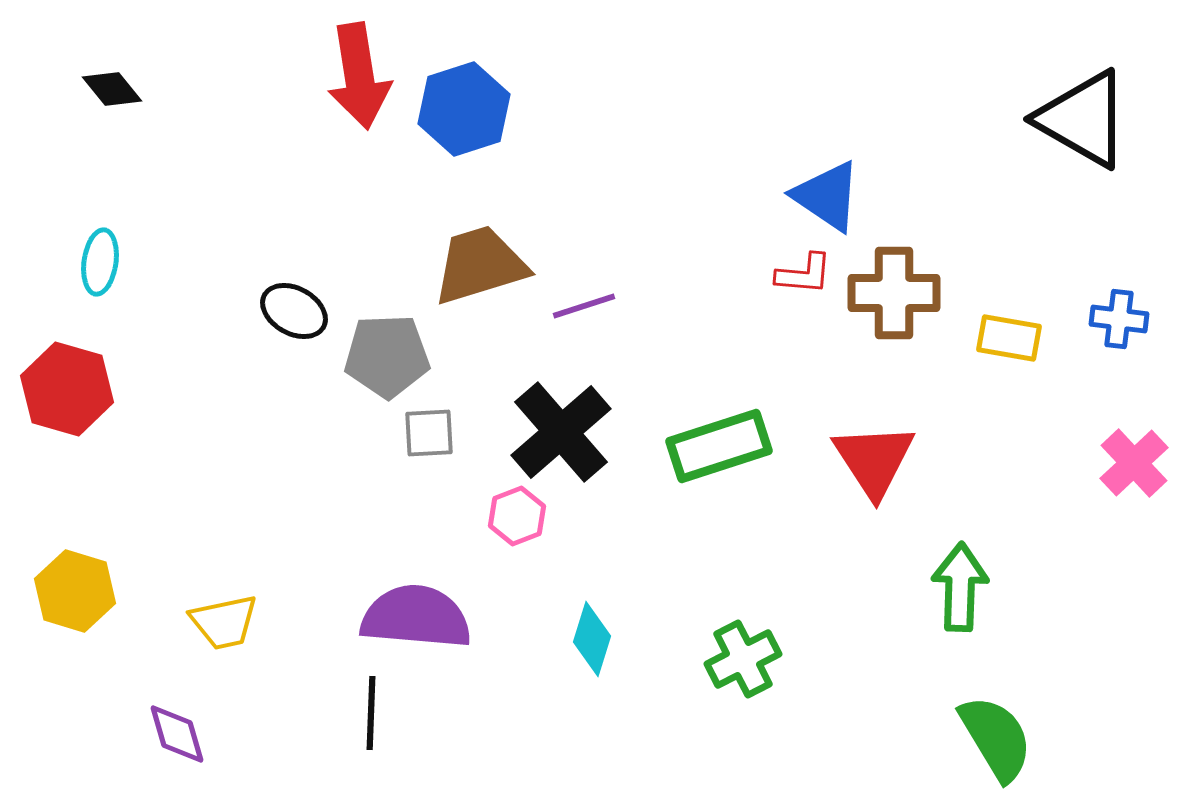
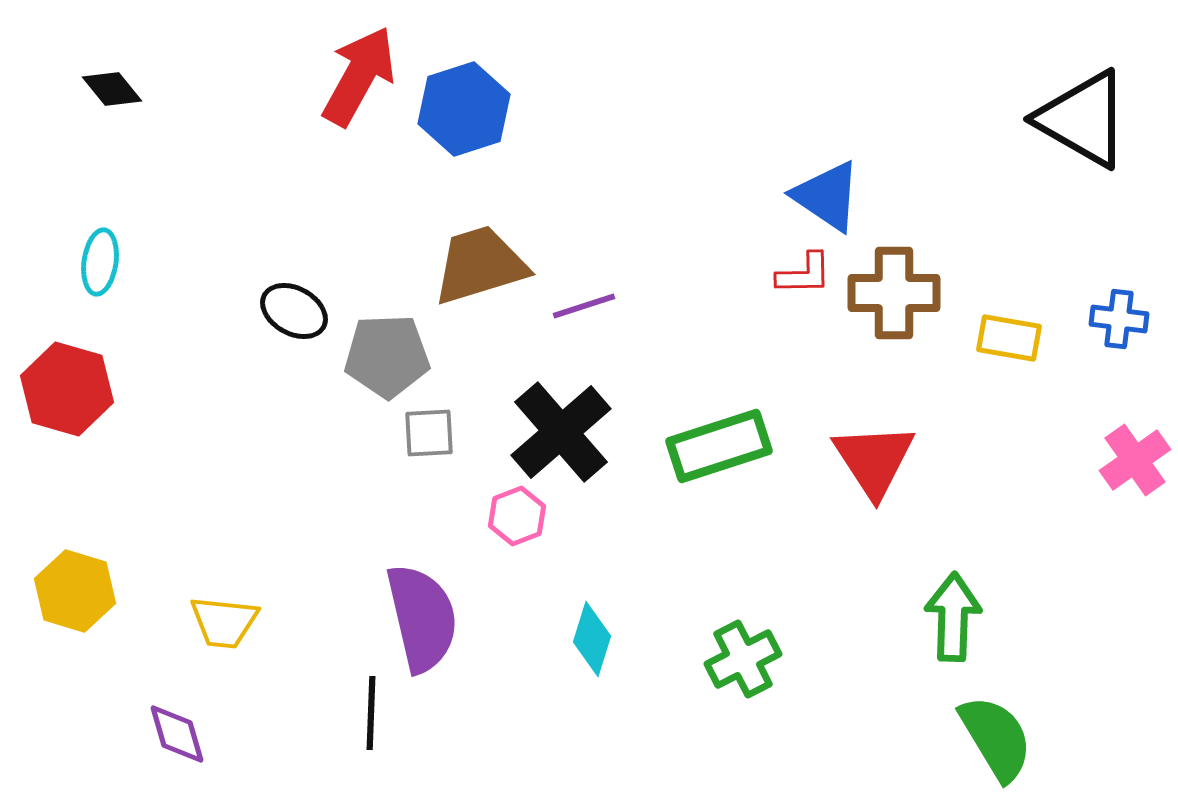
red arrow: rotated 142 degrees counterclockwise
red L-shape: rotated 6 degrees counterclockwise
pink cross: moved 1 px right, 3 px up; rotated 8 degrees clockwise
green arrow: moved 7 px left, 30 px down
purple semicircle: moved 6 px right, 1 px down; rotated 72 degrees clockwise
yellow trapezoid: rotated 18 degrees clockwise
